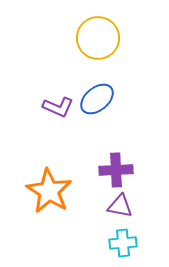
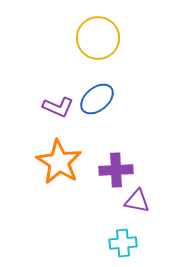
orange star: moved 10 px right, 29 px up
purple triangle: moved 17 px right, 5 px up
